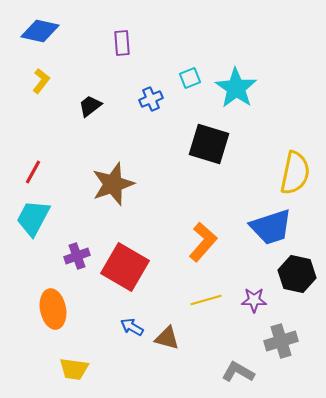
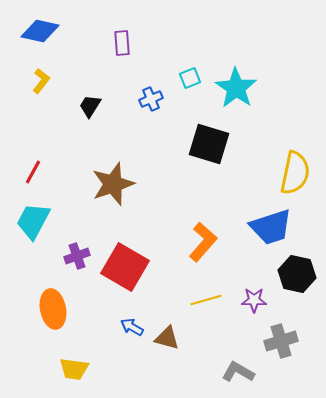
black trapezoid: rotated 20 degrees counterclockwise
cyan trapezoid: moved 3 px down
